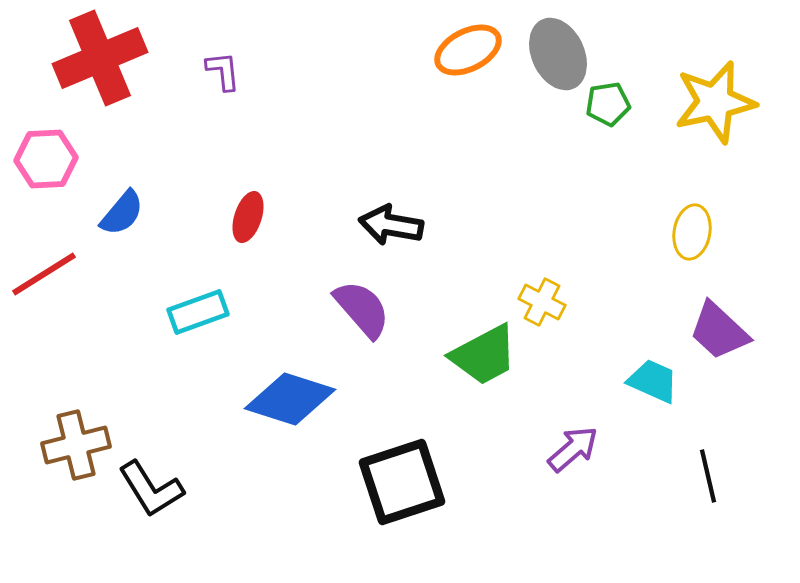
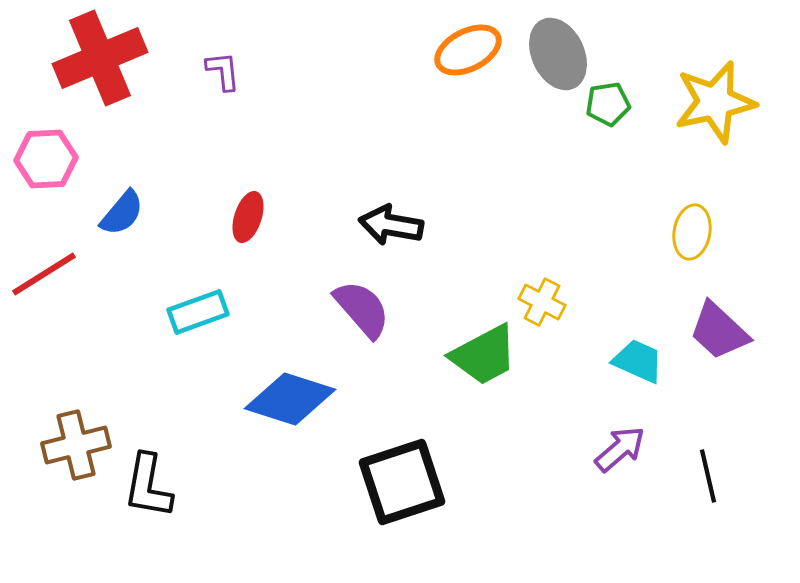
cyan trapezoid: moved 15 px left, 20 px up
purple arrow: moved 47 px right
black L-shape: moved 3 px left, 3 px up; rotated 42 degrees clockwise
